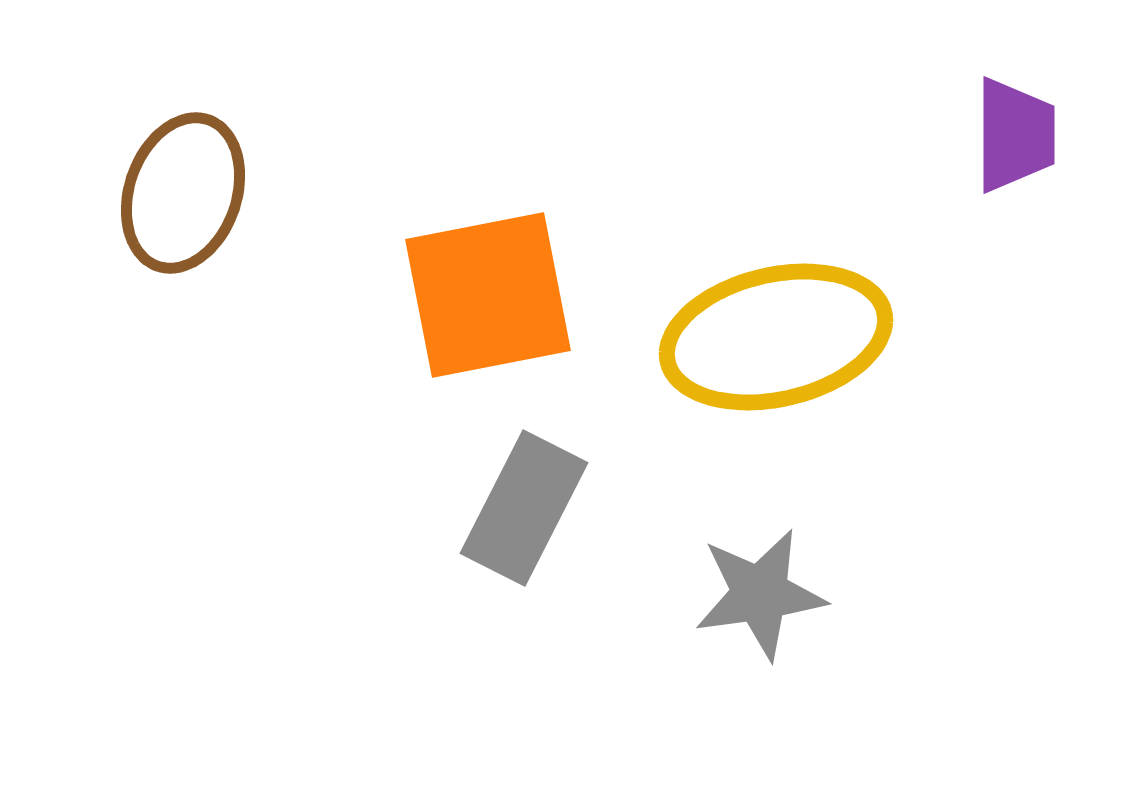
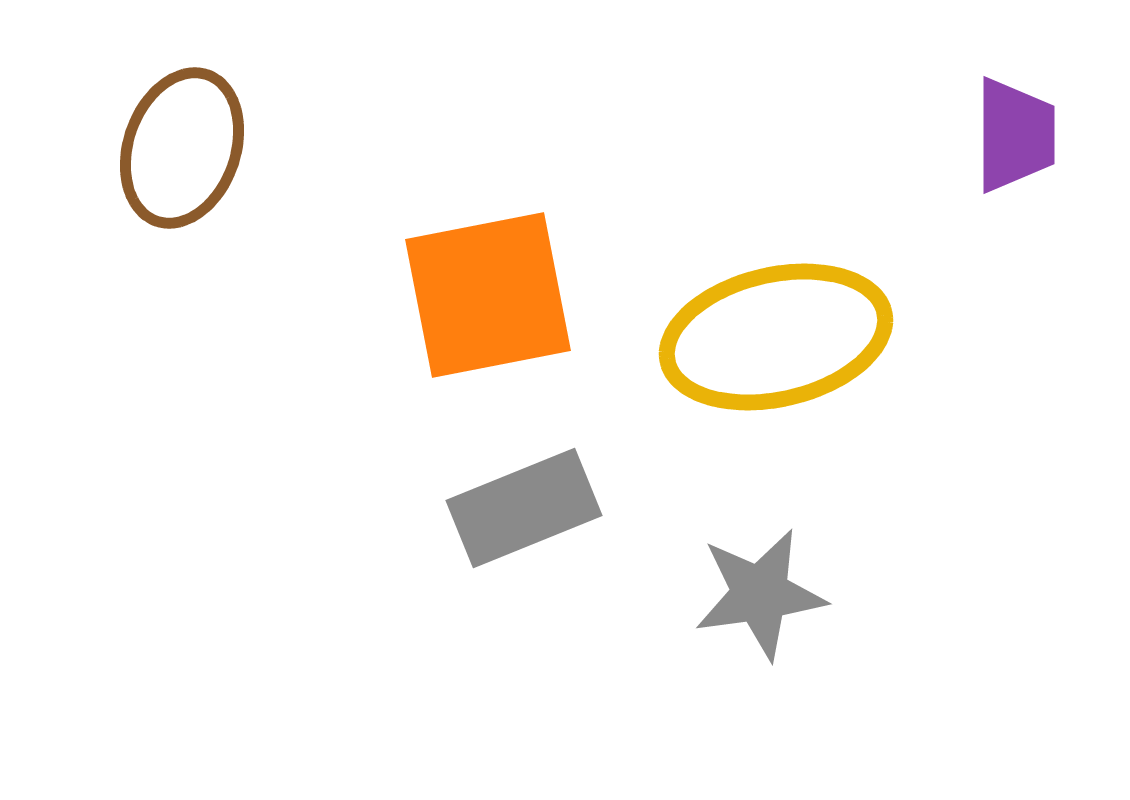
brown ellipse: moved 1 px left, 45 px up
gray rectangle: rotated 41 degrees clockwise
